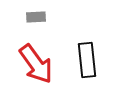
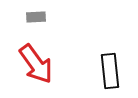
black rectangle: moved 23 px right, 11 px down
